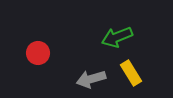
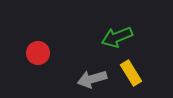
gray arrow: moved 1 px right
